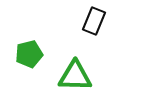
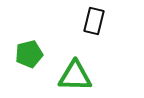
black rectangle: rotated 8 degrees counterclockwise
